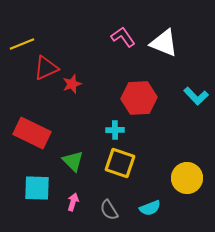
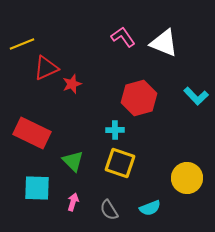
red hexagon: rotated 12 degrees counterclockwise
